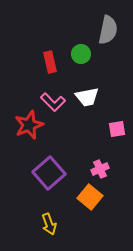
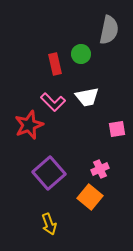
gray semicircle: moved 1 px right
red rectangle: moved 5 px right, 2 px down
